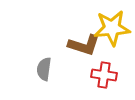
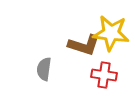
yellow star: moved 1 px left, 5 px down; rotated 12 degrees clockwise
